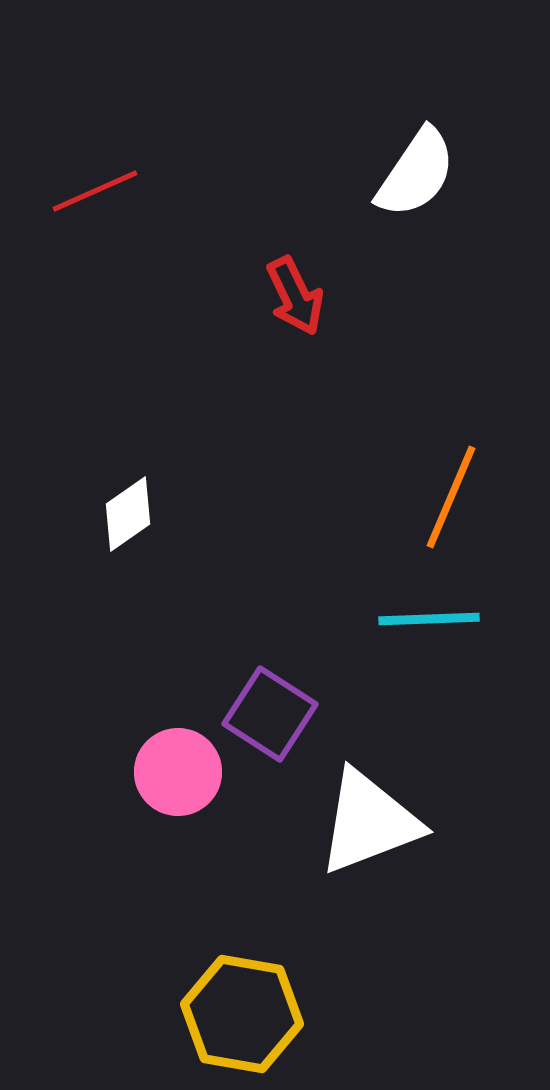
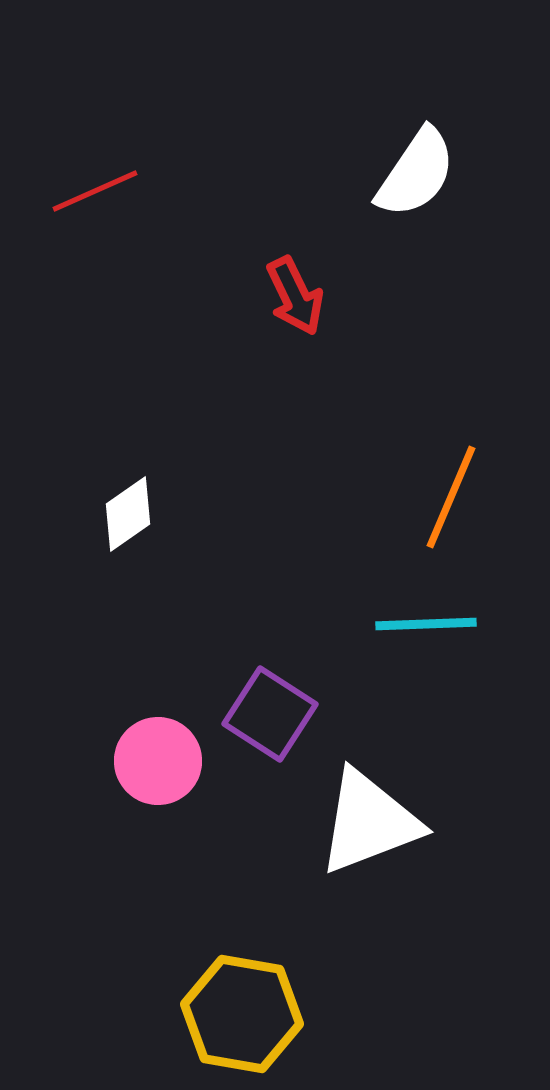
cyan line: moved 3 px left, 5 px down
pink circle: moved 20 px left, 11 px up
